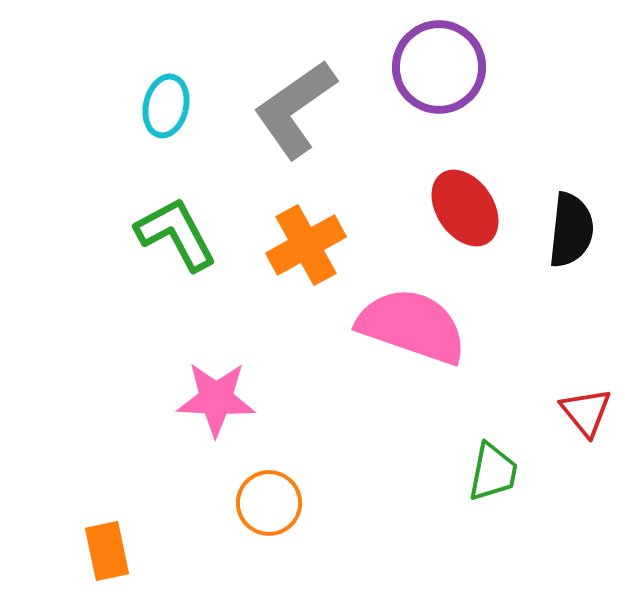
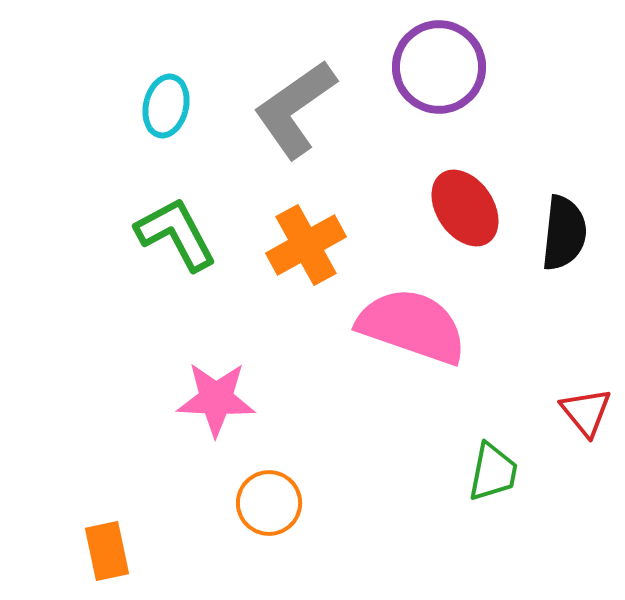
black semicircle: moved 7 px left, 3 px down
